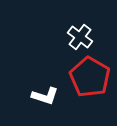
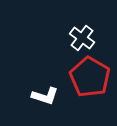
white cross: moved 2 px right, 1 px down
